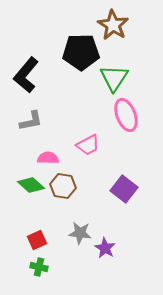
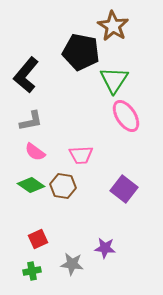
brown star: moved 1 px down
black pentagon: rotated 12 degrees clockwise
green triangle: moved 2 px down
pink ellipse: moved 1 px down; rotated 12 degrees counterclockwise
pink trapezoid: moved 7 px left, 10 px down; rotated 25 degrees clockwise
pink semicircle: moved 13 px left, 6 px up; rotated 145 degrees counterclockwise
green diamond: rotated 8 degrees counterclockwise
gray star: moved 8 px left, 31 px down
red square: moved 1 px right, 1 px up
purple star: rotated 25 degrees counterclockwise
green cross: moved 7 px left, 4 px down; rotated 24 degrees counterclockwise
